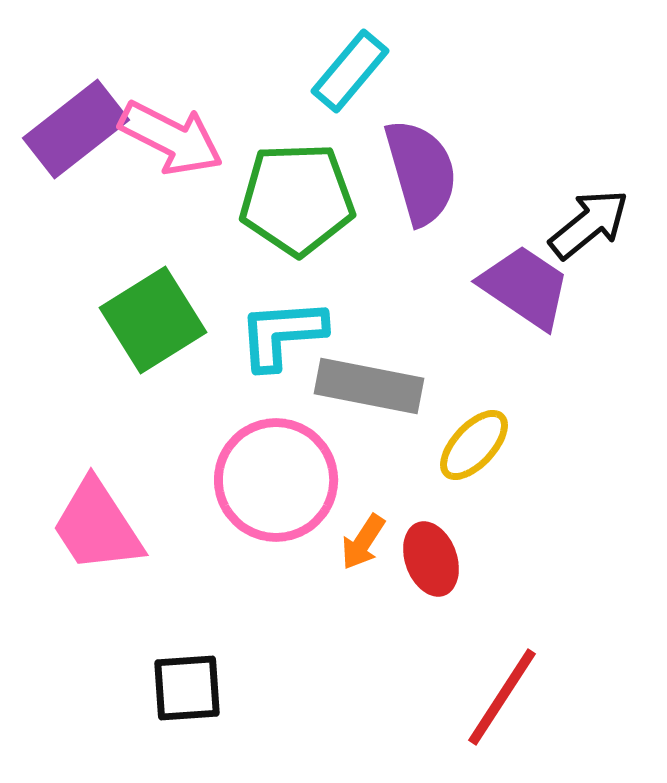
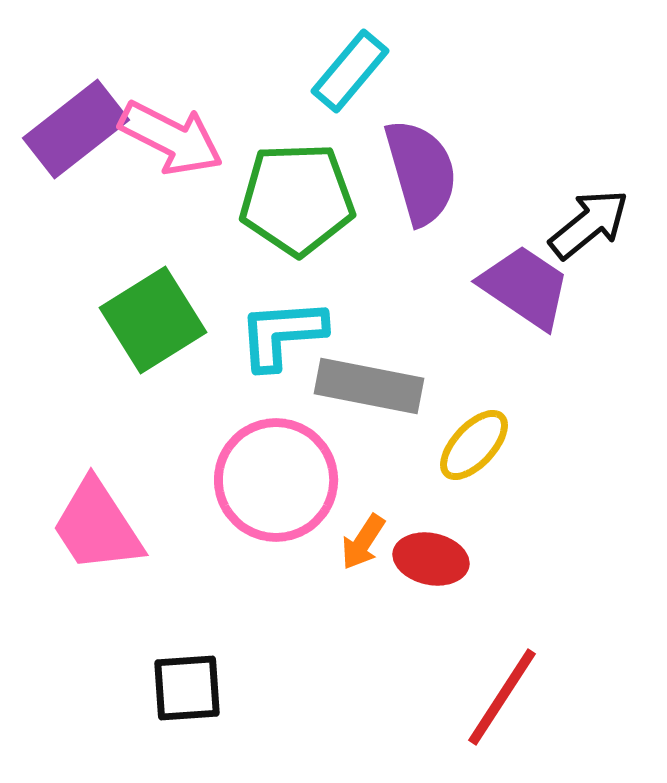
red ellipse: rotated 58 degrees counterclockwise
